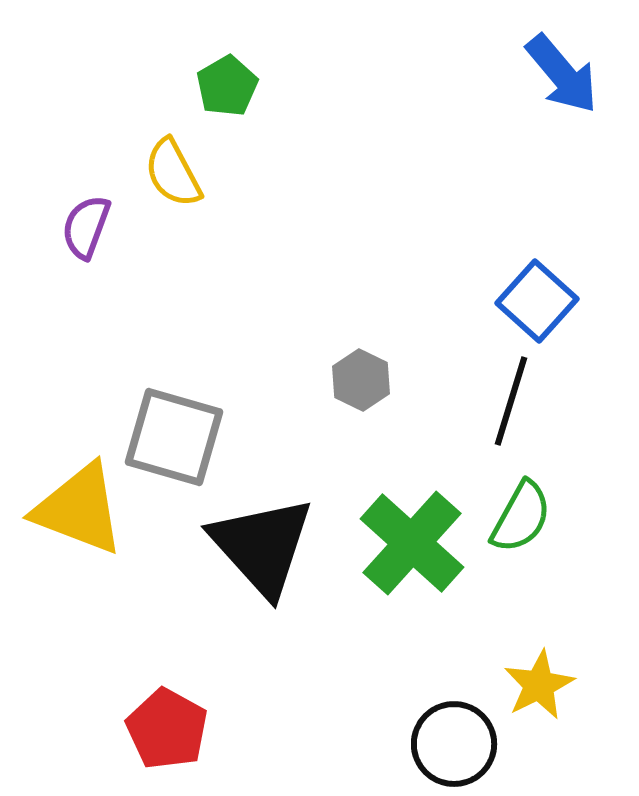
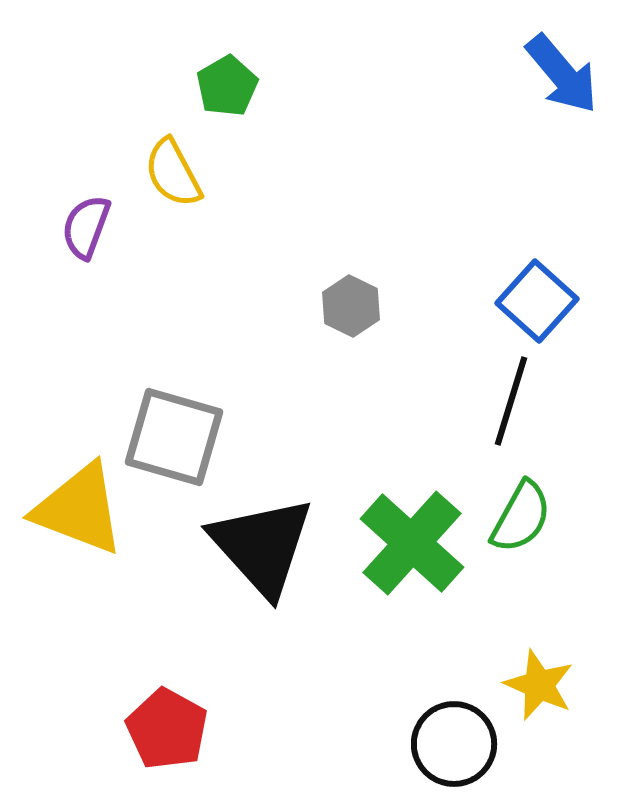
gray hexagon: moved 10 px left, 74 px up
yellow star: rotated 22 degrees counterclockwise
